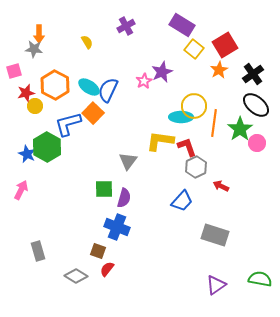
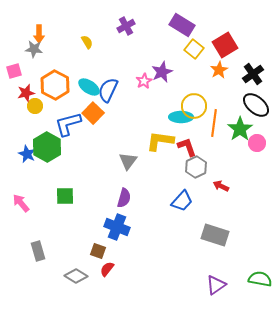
green square at (104, 189): moved 39 px left, 7 px down
pink arrow at (21, 190): moved 13 px down; rotated 66 degrees counterclockwise
